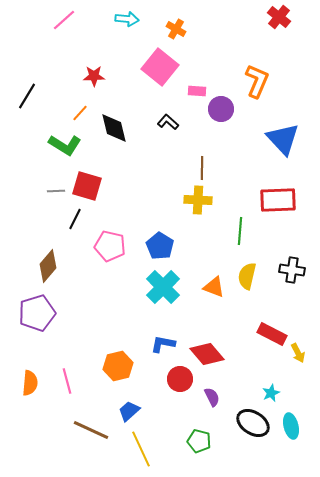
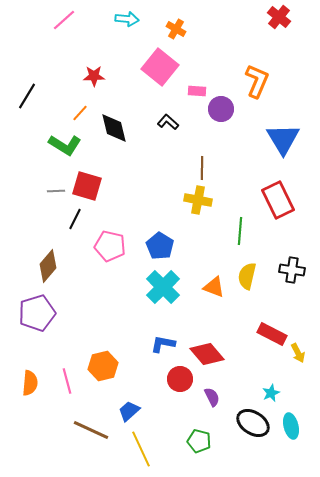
blue triangle at (283, 139): rotated 12 degrees clockwise
yellow cross at (198, 200): rotated 8 degrees clockwise
red rectangle at (278, 200): rotated 66 degrees clockwise
orange hexagon at (118, 366): moved 15 px left
